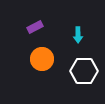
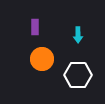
purple rectangle: rotated 63 degrees counterclockwise
white hexagon: moved 6 px left, 4 px down
